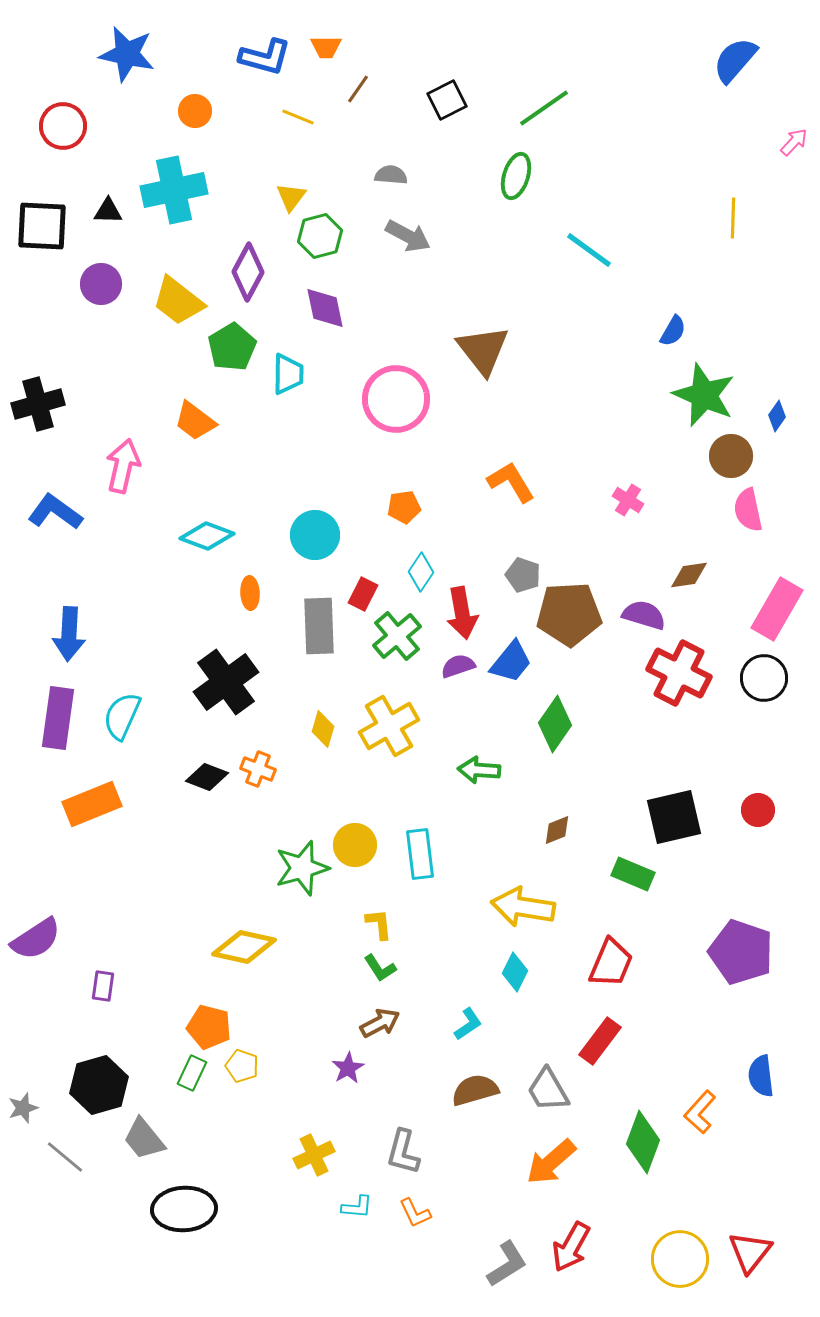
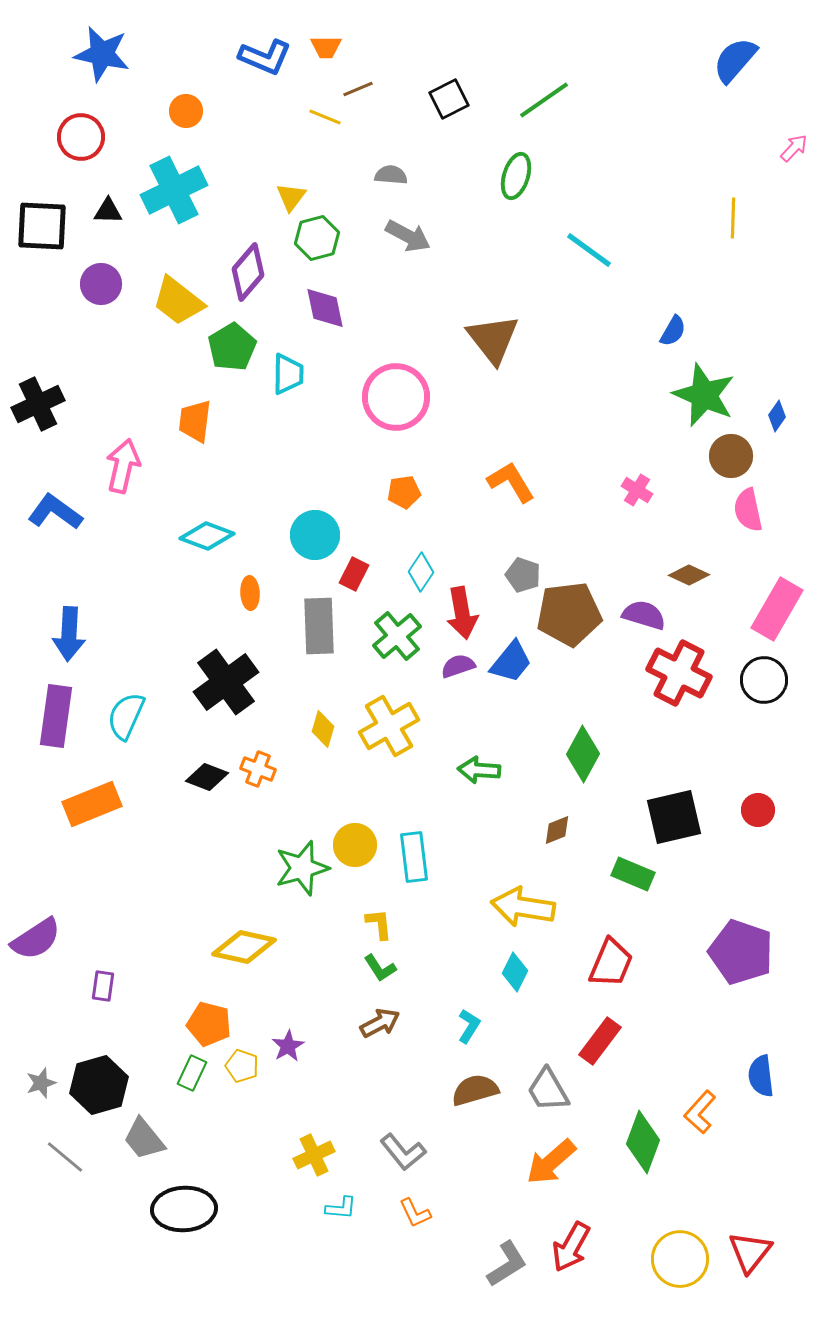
blue star at (127, 54): moved 25 px left
blue L-shape at (265, 57): rotated 8 degrees clockwise
brown line at (358, 89): rotated 32 degrees clockwise
black square at (447, 100): moved 2 px right, 1 px up
green line at (544, 108): moved 8 px up
orange circle at (195, 111): moved 9 px left
yellow line at (298, 117): moved 27 px right
red circle at (63, 126): moved 18 px right, 11 px down
pink arrow at (794, 142): moved 6 px down
cyan cross at (174, 190): rotated 14 degrees counterclockwise
green hexagon at (320, 236): moved 3 px left, 2 px down
purple diamond at (248, 272): rotated 12 degrees clockwise
brown triangle at (483, 350): moved 10 px right, 11 px up
pink circle at (396, 399): moved 2 px up
black cross at (38, 404): rotated 9 degrees counterclockwise
orange trapezoid at (195, 421): rotated 60 degrees clockwise
pink cross at (628, 500): moved 9 px right, 10 px up
orange pentagon at (404, 507): moved 15 px up
brown diamond at (689, 575): rotated 33 degrees clockwise
red rectangle at (363, 594): moved 9 px left, 20 px up
brown pentagon at (569, 614): rotated 4 degrees counterclockwise
black circle at (764, 678): moved 2 px down
cyan semicircle at (122, 716): moved 4 px right
purple rectangle at (58, 718): moved 2 px left, 2 px up
green diamond at (555, 724): moved 28 px right, 30 px down; rotated 6 degrees counterclockwise
cyan rectangle at (420, 854): moved 6 px left, 3 px down
cyan L-shape at (468, 1024): moved 1 px right, 2 px down; rotated 24 degrees counterclockwise
orange pentagon at (209, 1027): moved 3 px up
purple star at (348, 1068): moved 60 px left, 22 px up
gray star at (23, 1108): moved 18 px right, 25 px up
gray L-shape at (403, 1152): rotated 54 degrees counterclockwise
cyan L-shape at (357, 1207): moved 16 px left, 1 px down
